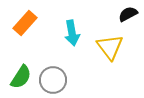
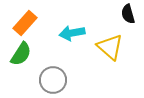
black semicircle: rotated 78 degrees counterclockwise
cyan arrow: rotated 90 degrees clockwise
yellow triangle: rotated 12 degrees counterclockwise
green semicircle: moved 23 px up
